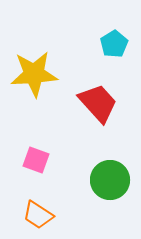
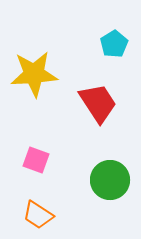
red trapezoid: rotated 9 degrees clockwise
